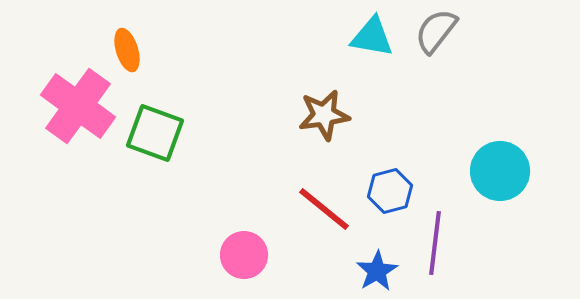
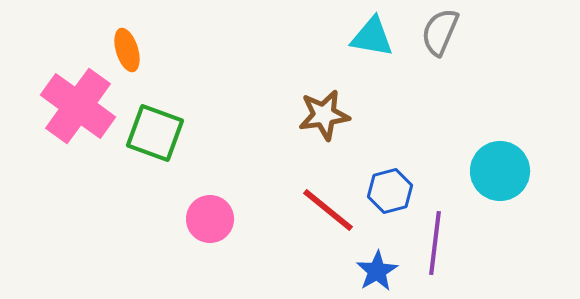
gray semicircle: moved 4 px right, 1 px down; rotated 15 degrees counterclockwise
red line: moved 4 px right, 1 px down
pink circle: moved 34 px left, 36 px up
